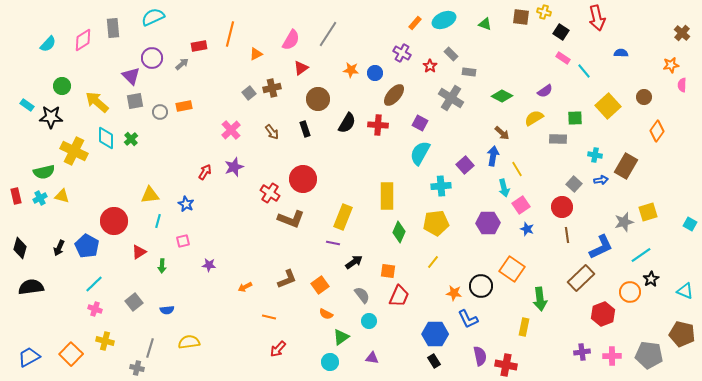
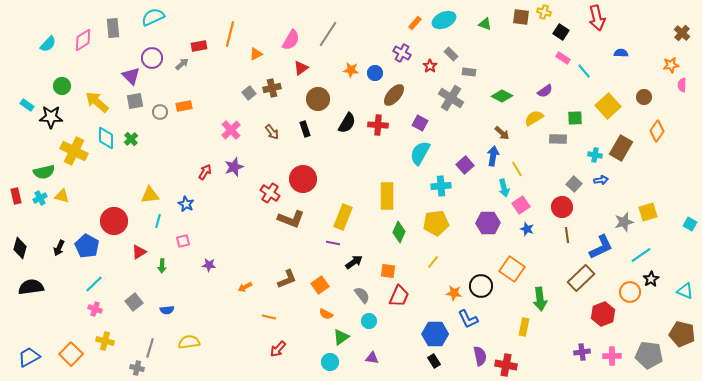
brown rectangle at (626, 166): moved 5 px left, 18 px up
